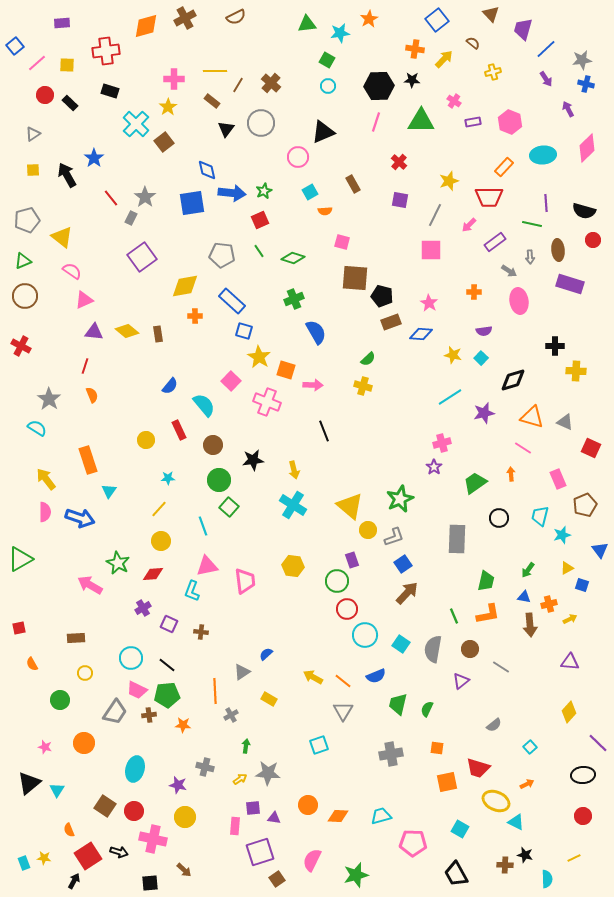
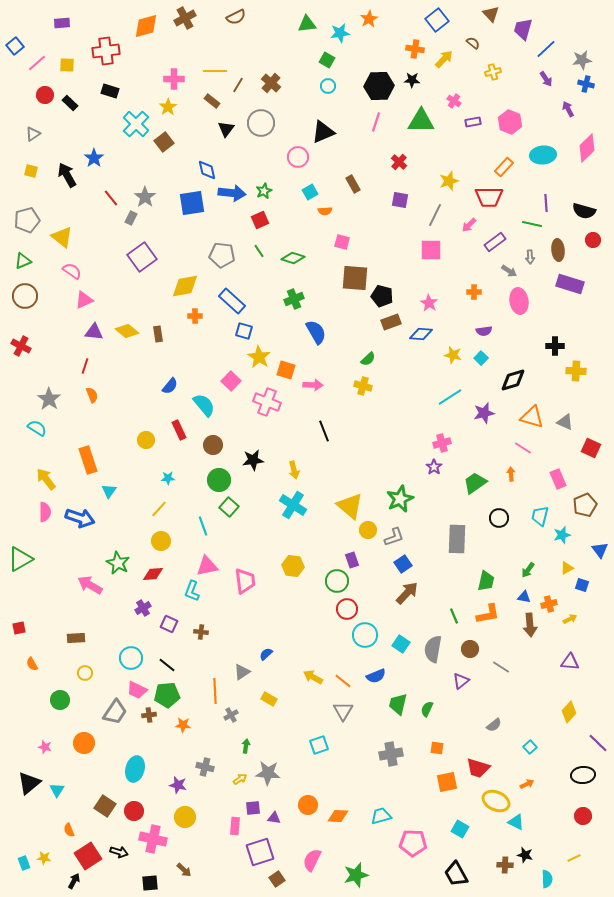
yellow square at (33, 170): moved 2 px left, 1 px down; rotated 16 degrees clockwise
